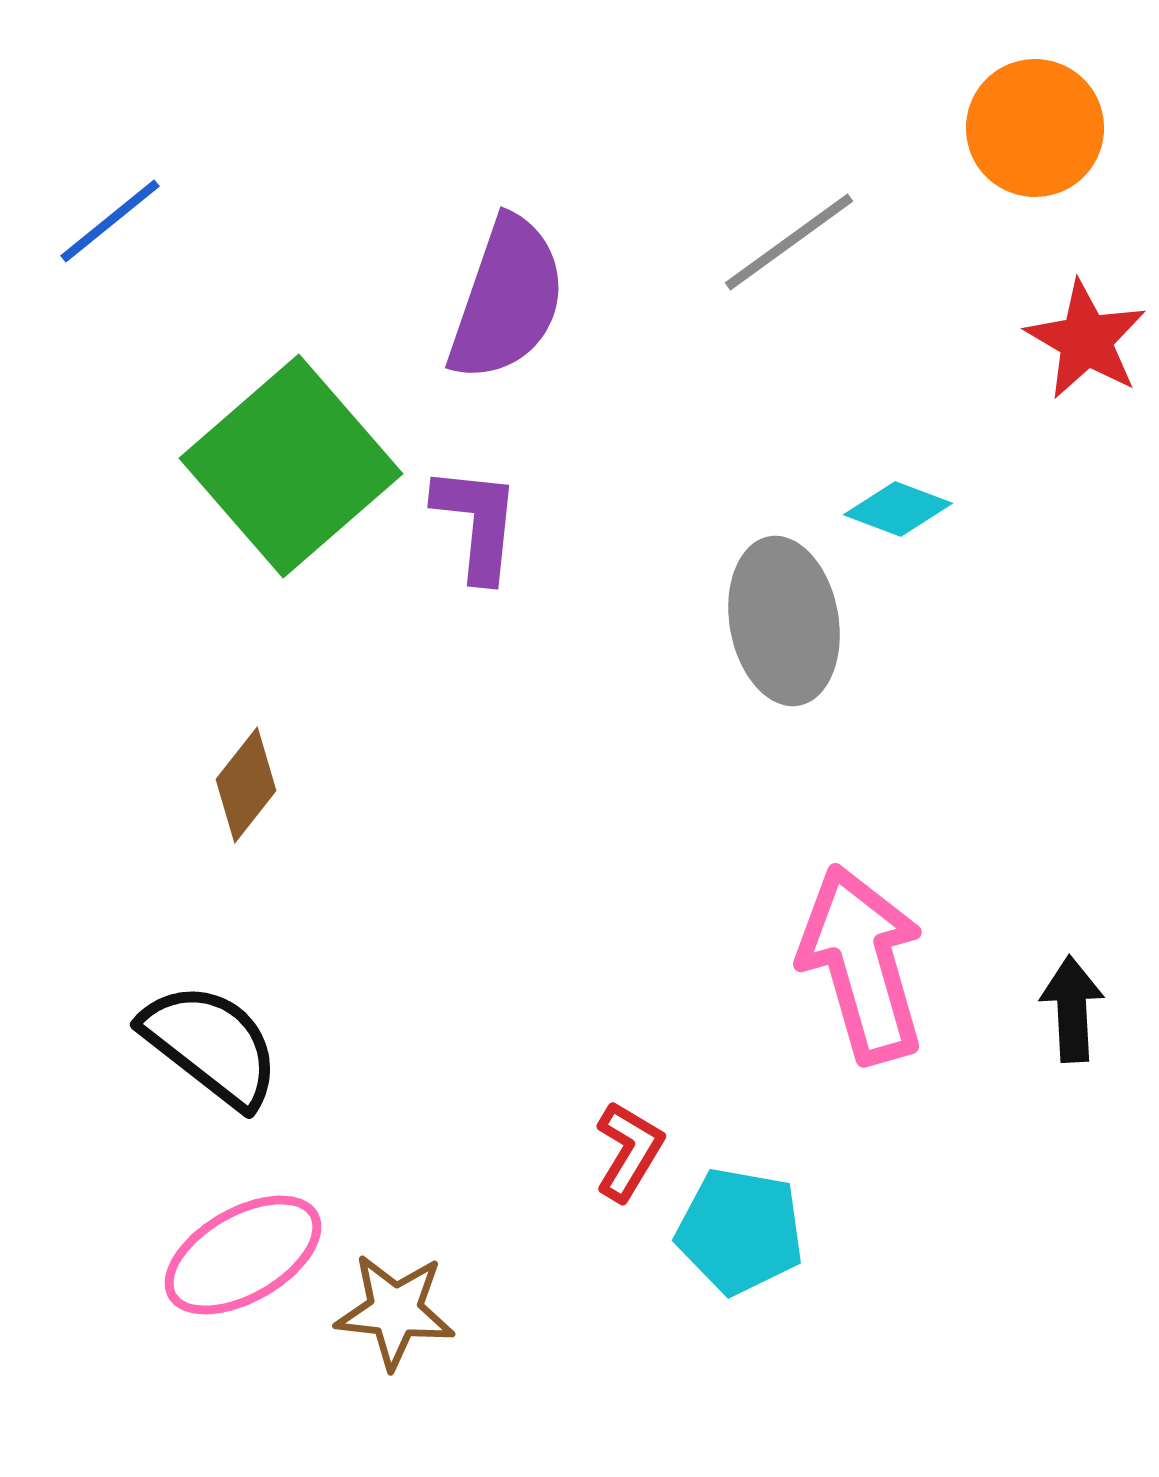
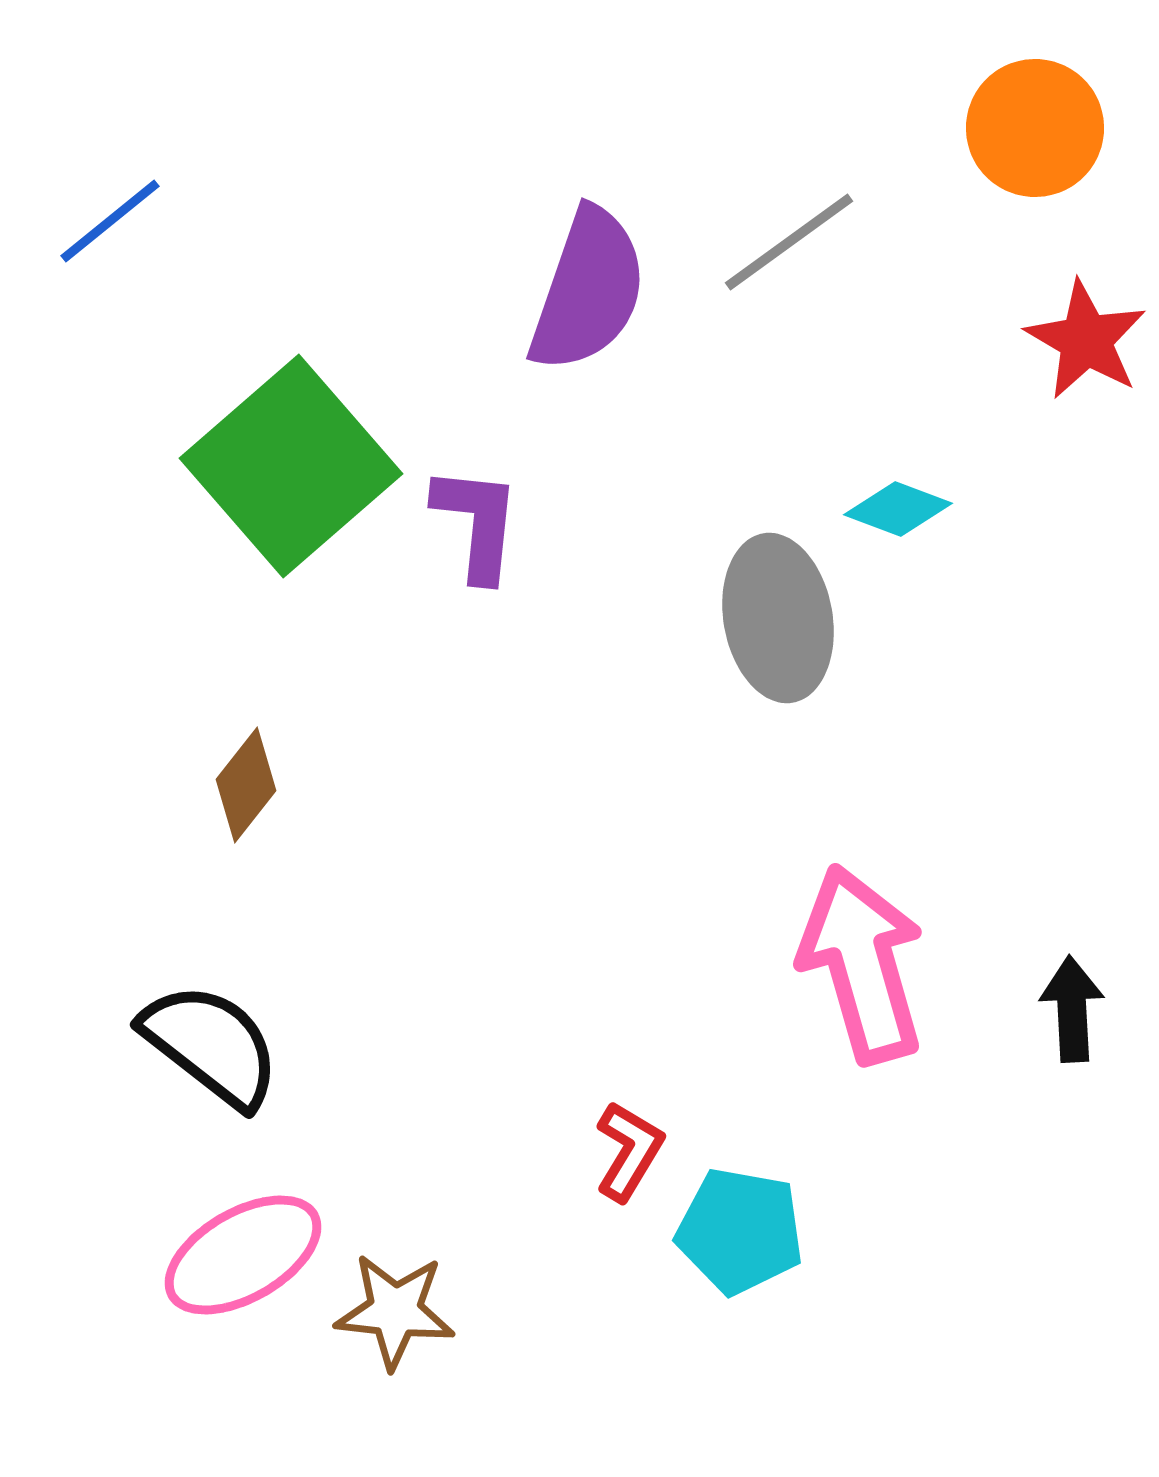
purple semicircle: moved 81 px right, 9 px up
gray ellipse: moved 6 px left, 3 px up
